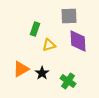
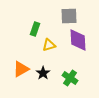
purple diamond: moved 1 px up
black star: moved 1 px right
green cross: moved 2 px right, 3 px up
